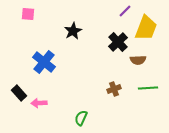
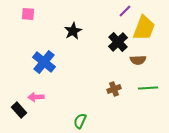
yellow trapezoid: moved 2 px left
black rectangle: moved 17 px down
pink arrow: moved 3 px left, 6 px up
green semicircle: moved 1 px left, 3 px down
